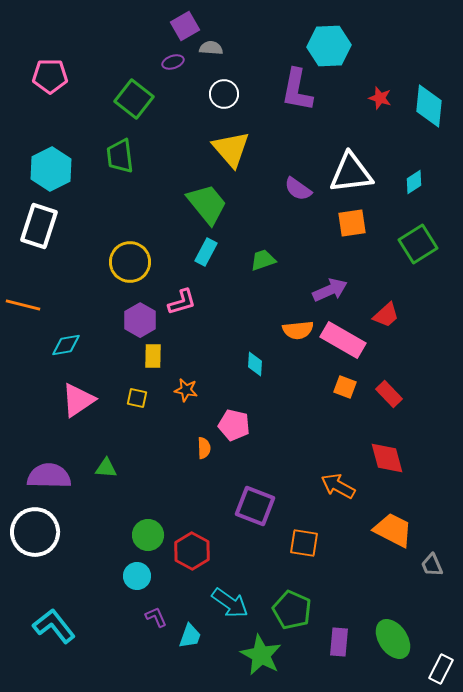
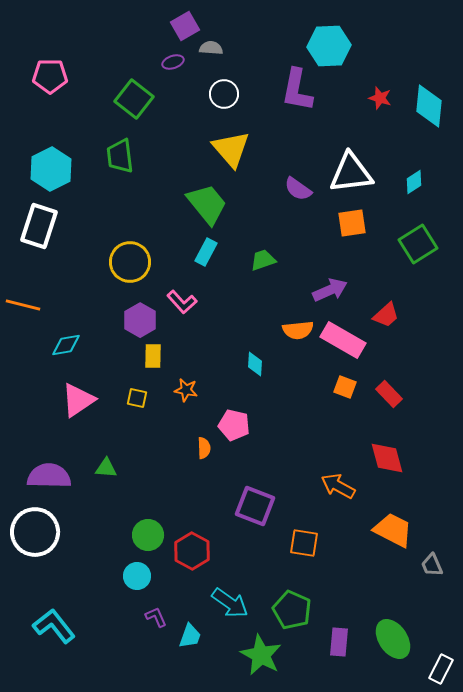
pink L-shape at (182, 302): rotated 64 degrees clockwise
